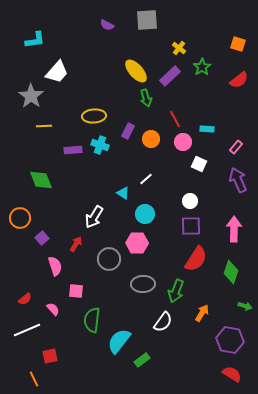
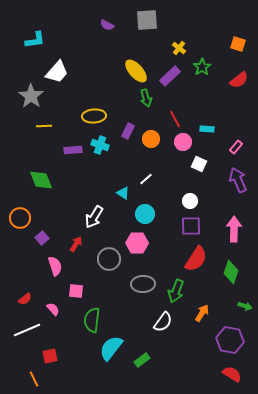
cyan semicircle at (119, 341): moved 8 px left, 7 px down
